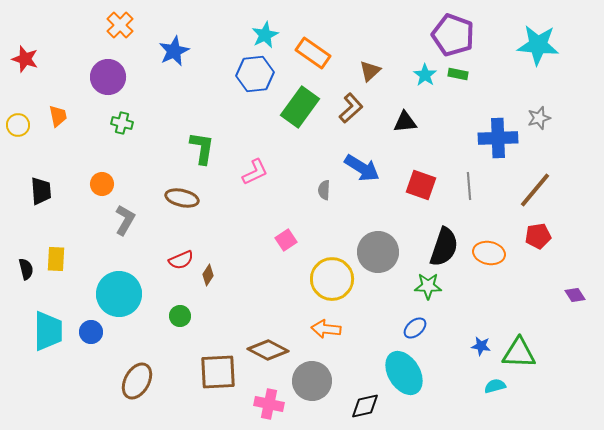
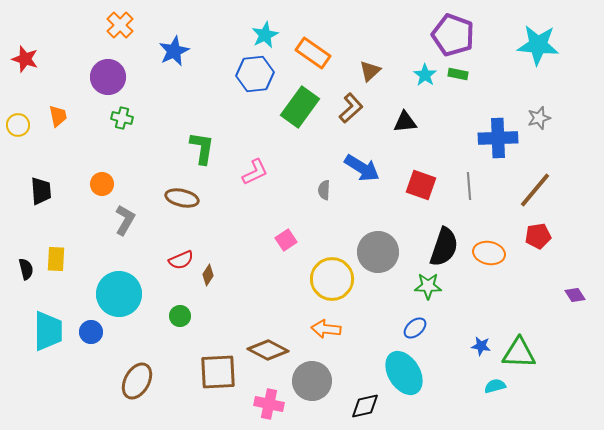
green cross at (122, 123): moved 5 px up
